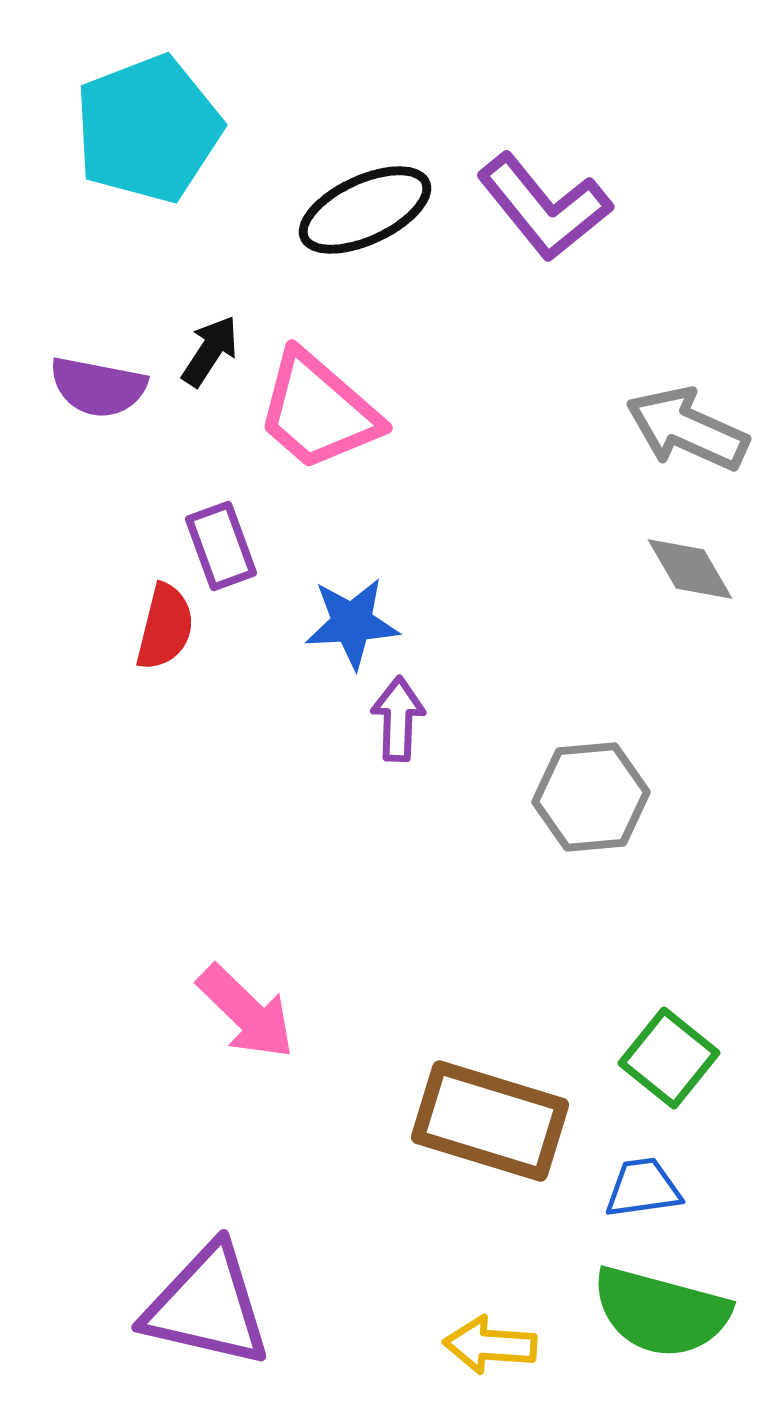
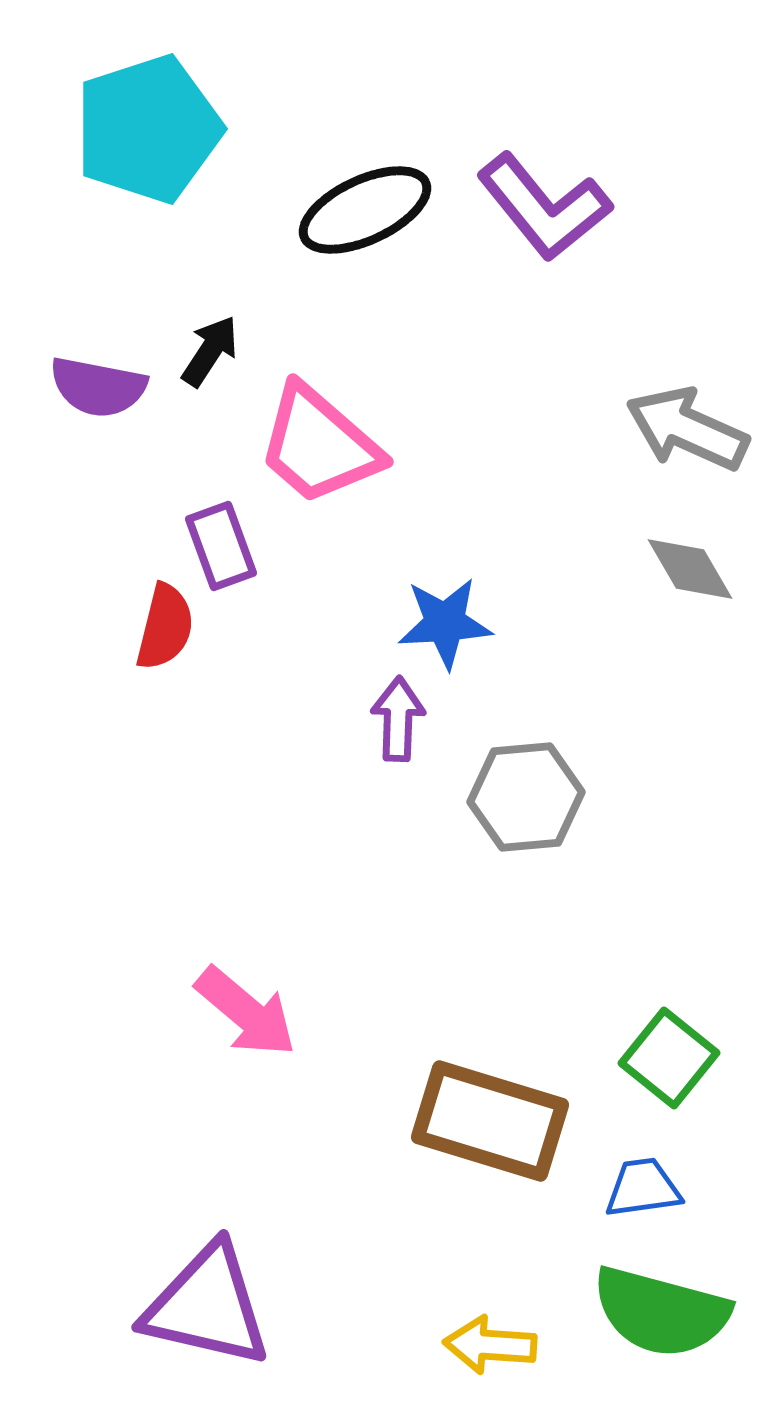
cyan pentagon: rotated 3 degrees clockwise
pink trapezoid: moved 1 px right, 34 px down
blue star: moved 93 px right
gray hexagon: moved 65 px left
pink arrow: rotated 4 degrees counterclockwise
